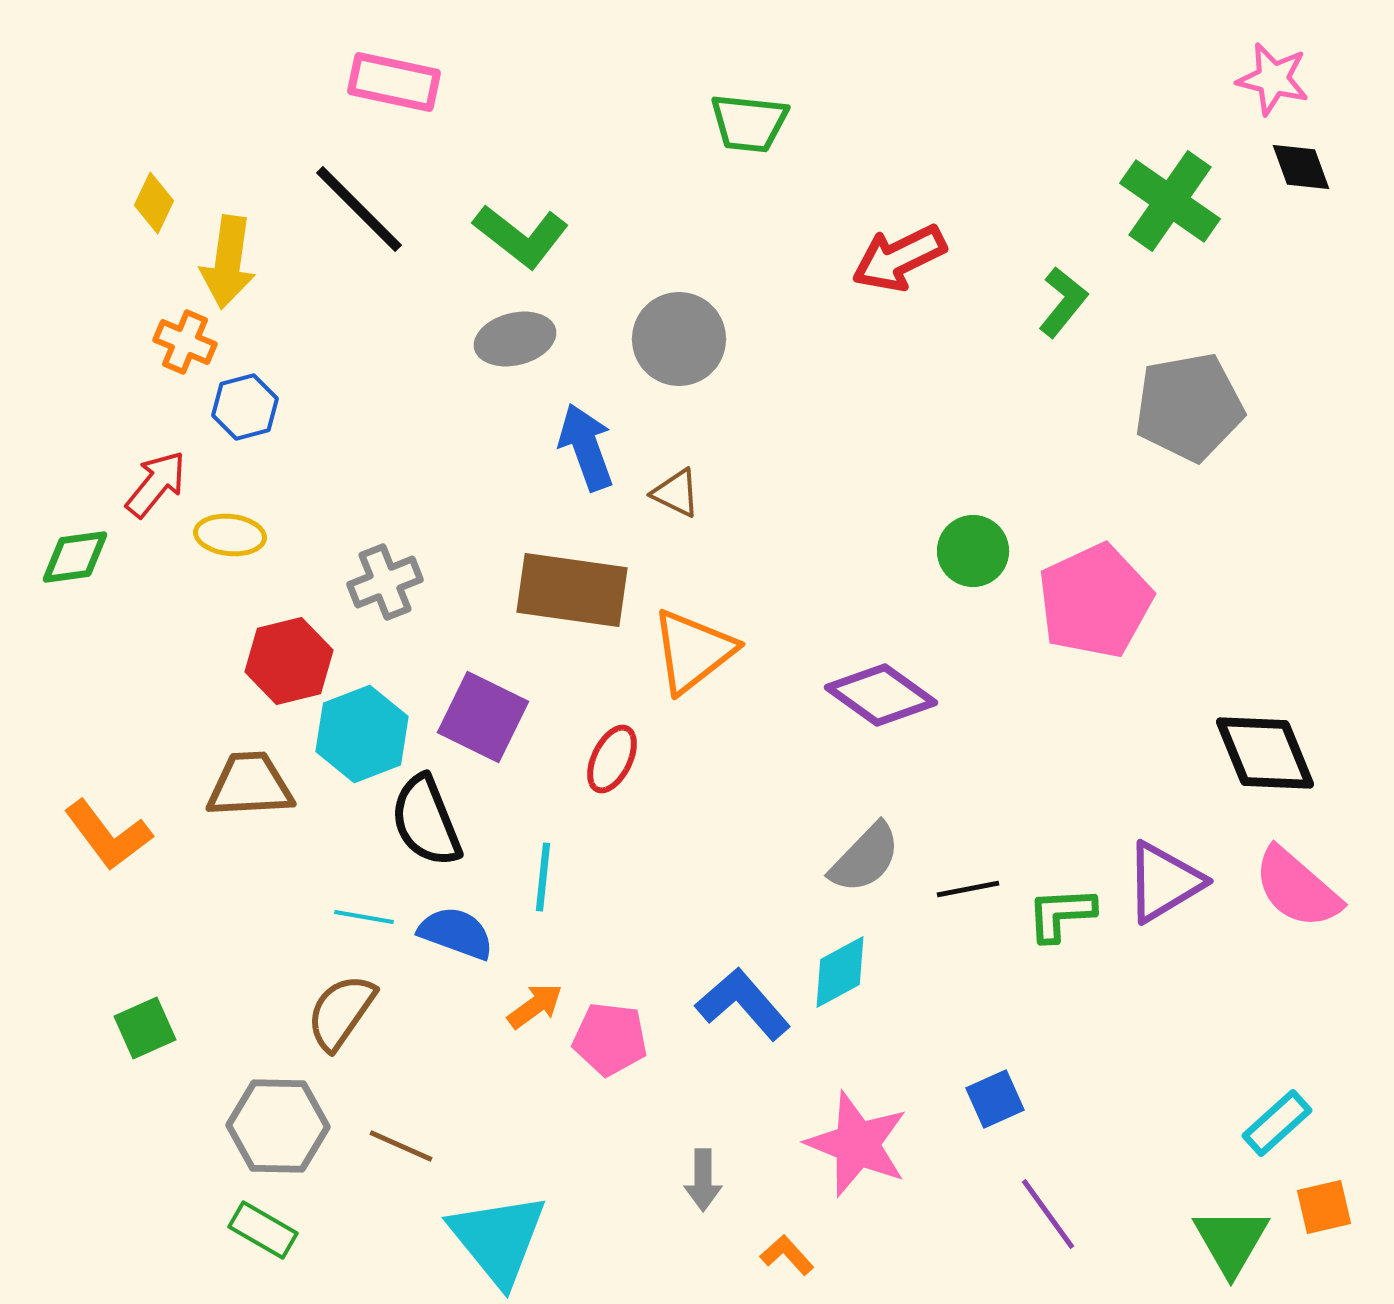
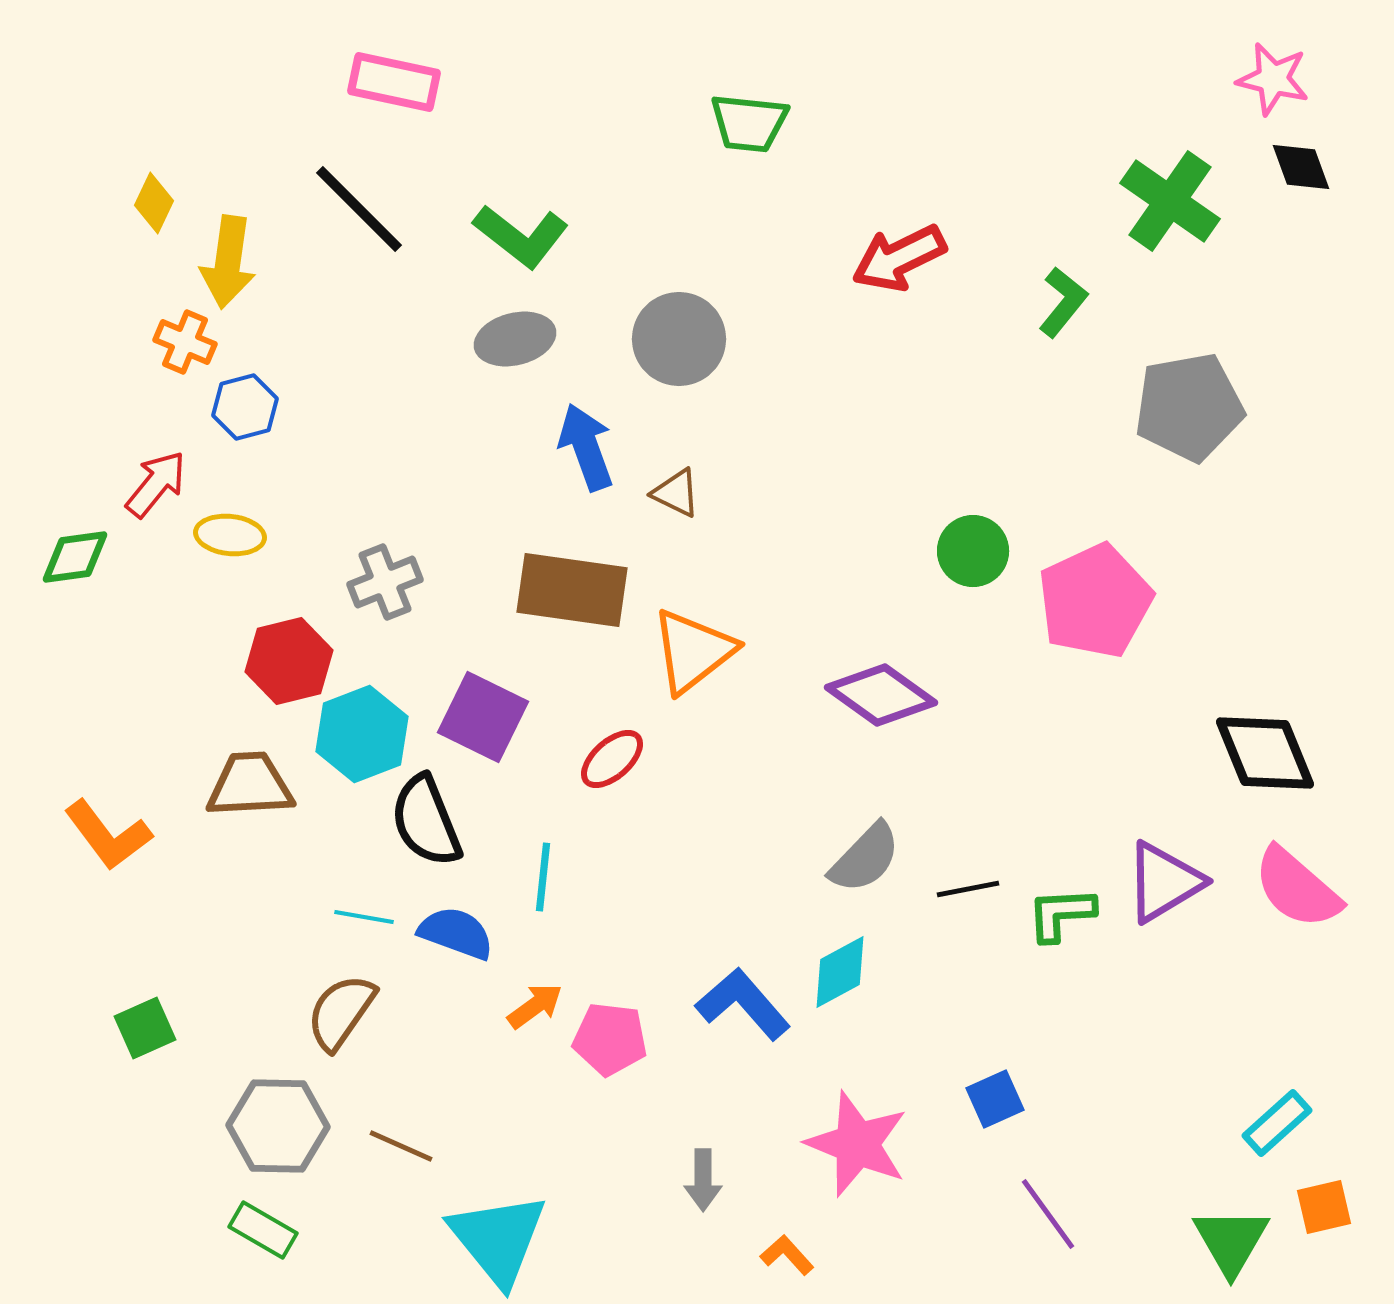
red ellipse at (612, 759): rotated 22 degrees clockwise
